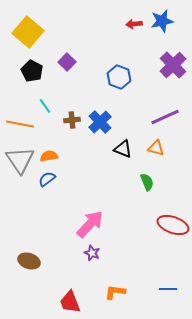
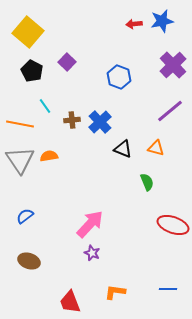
purple line: moved 5 px right, 6 px up; rotated 16 degrees counterclockwise
blue semicircle: moved 22 px left, 37 px down
